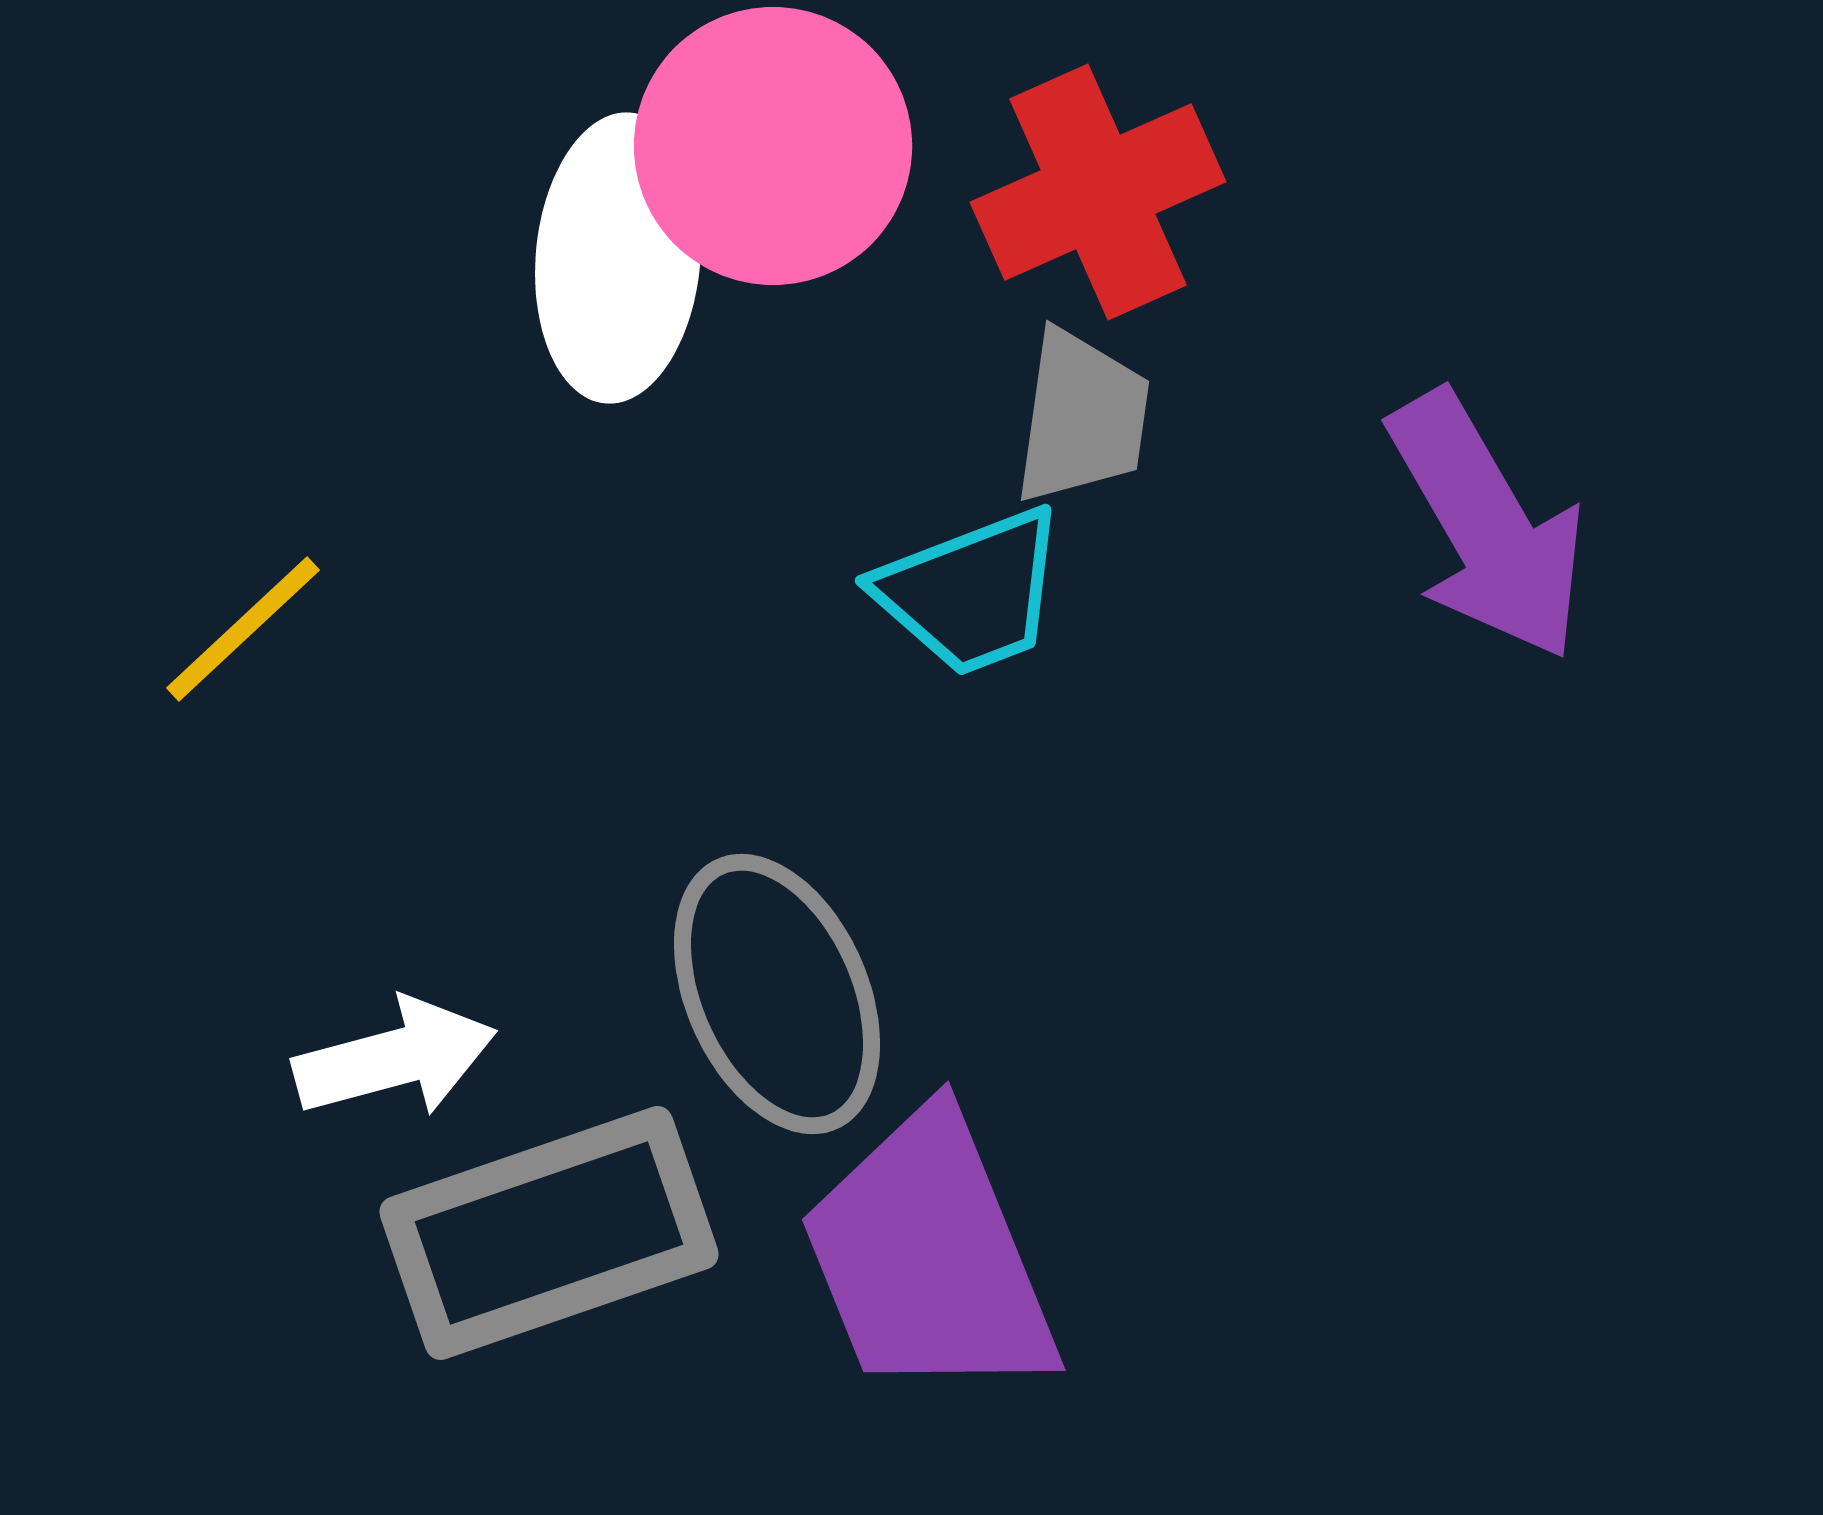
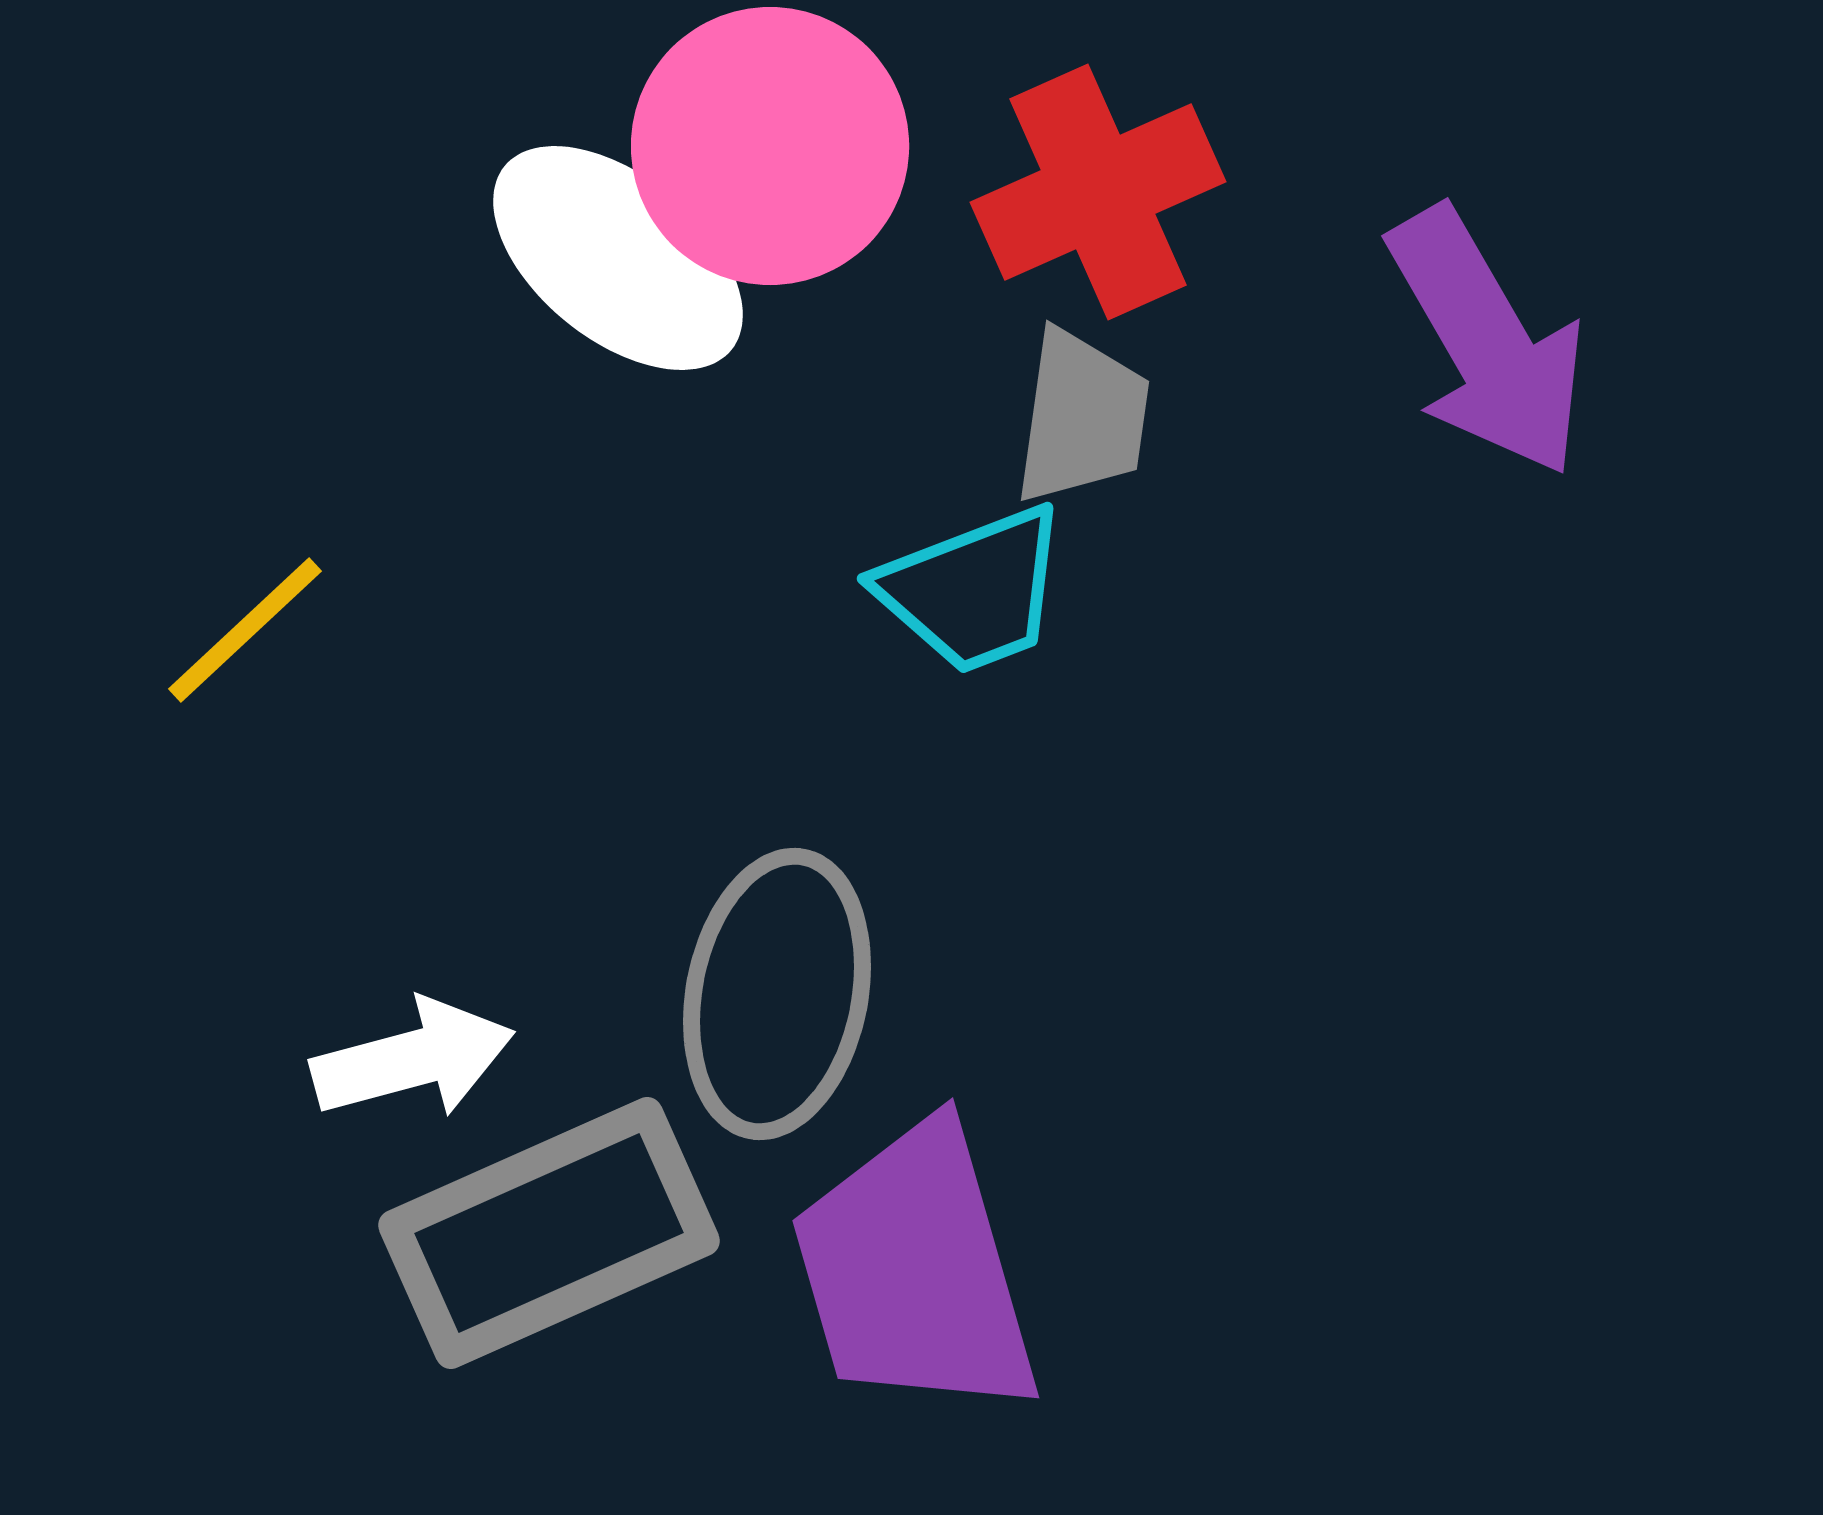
pink circle: moved 3 px left
white ellipse: rotated 56 degrees counterclockwise
purple arrow: moved 184 px up
cyan trapezoid: moved 2 px right, 2 px up
yellow line: moved 2 px right, 1 px down
gray ellipse: rotated 35 degrees clockwise
white arrow: moved 18 px right, 1 px down
gray rectangle: rotated 5 degrees counterclockwise
purple trapezoid: moved 14 px left, 14 px down; rotated 6 degrees clockwise
